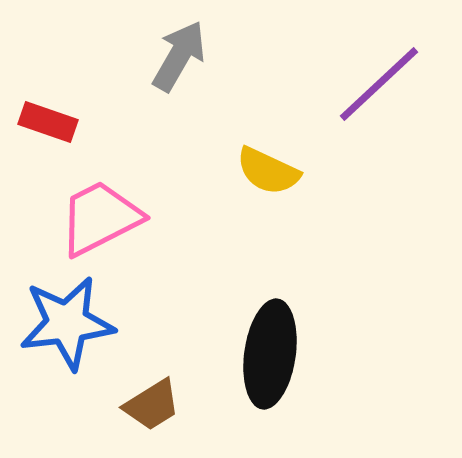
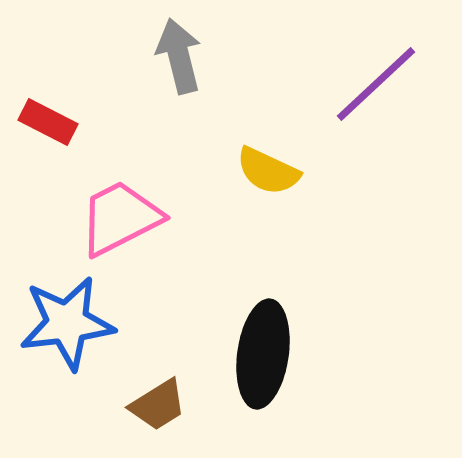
gray arrow: rotated 44 degrees counterclockwise
purple line: moved 3 px left
red rectangle: rotated 8 degrees clockwise
pink trapezoid: moved 20 px right
black ellipse: moved 7 px left
brown trapezoid: moved 6 px right
